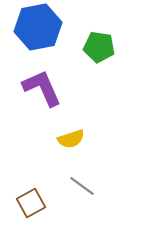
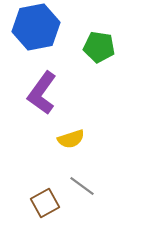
blue hexagon: moved 2 px left
purple L-shape: moved 5 px down; rotated 120 degrees counterclockwise
brown square: moved 14 px right
